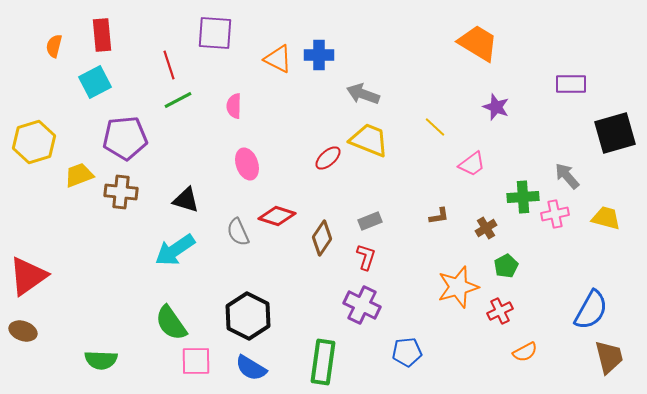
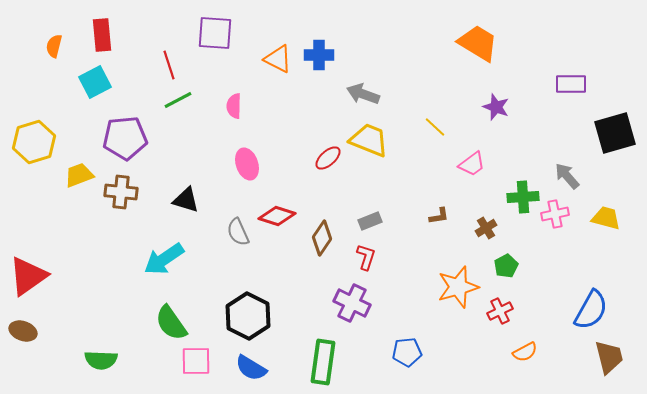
cyan arrow at (175, 250): moved 11 px left, 9 px down
purple cross at (362, 305): moved 10 px left, 2 px up
